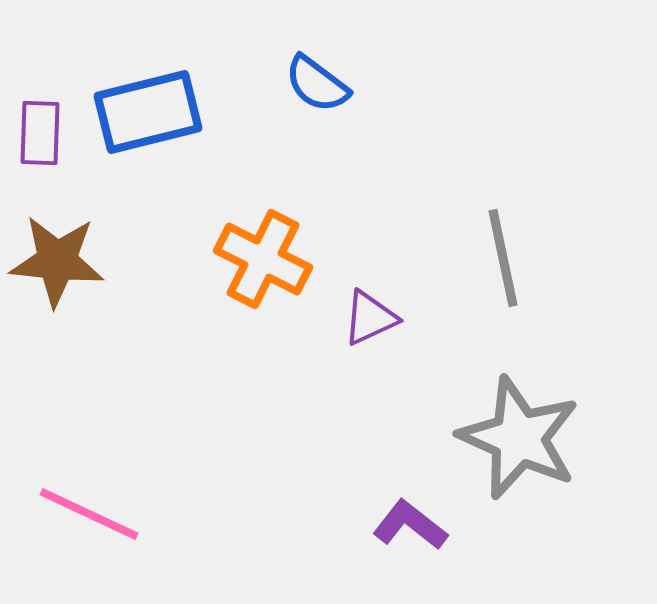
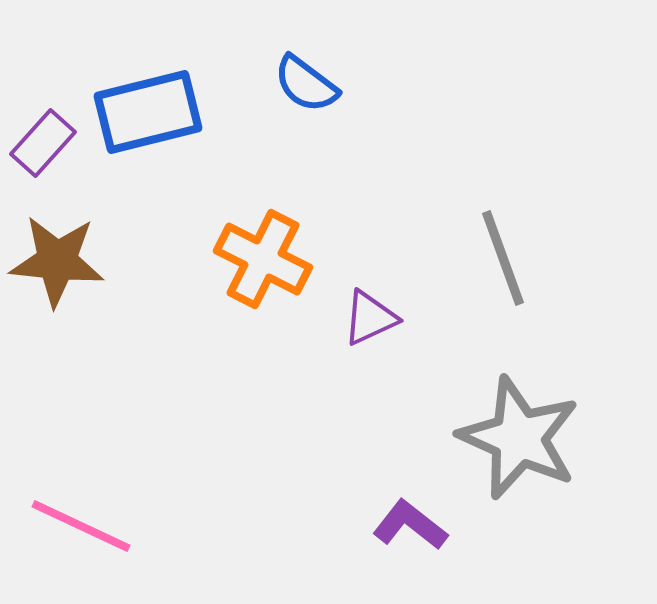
blue semicircle: moved 11 px left
purple rectangle: moved 3 px right, 10 px down; rotated 40 degrees clockwise
gray line: rotated 8 degrees counterclockwise
pink line: moved 8 px left, 12 px down
